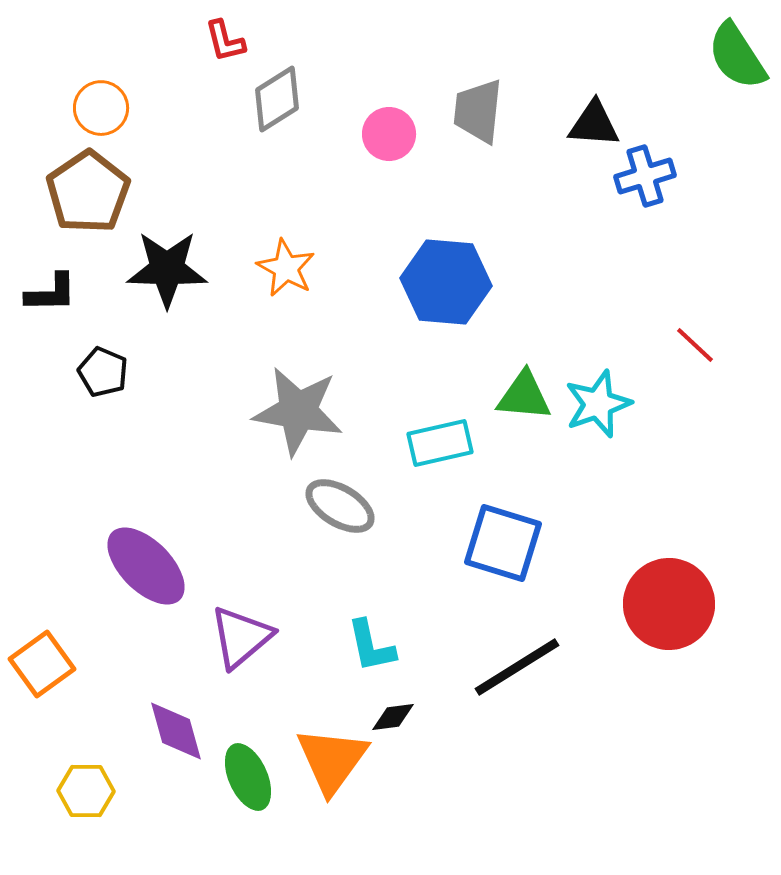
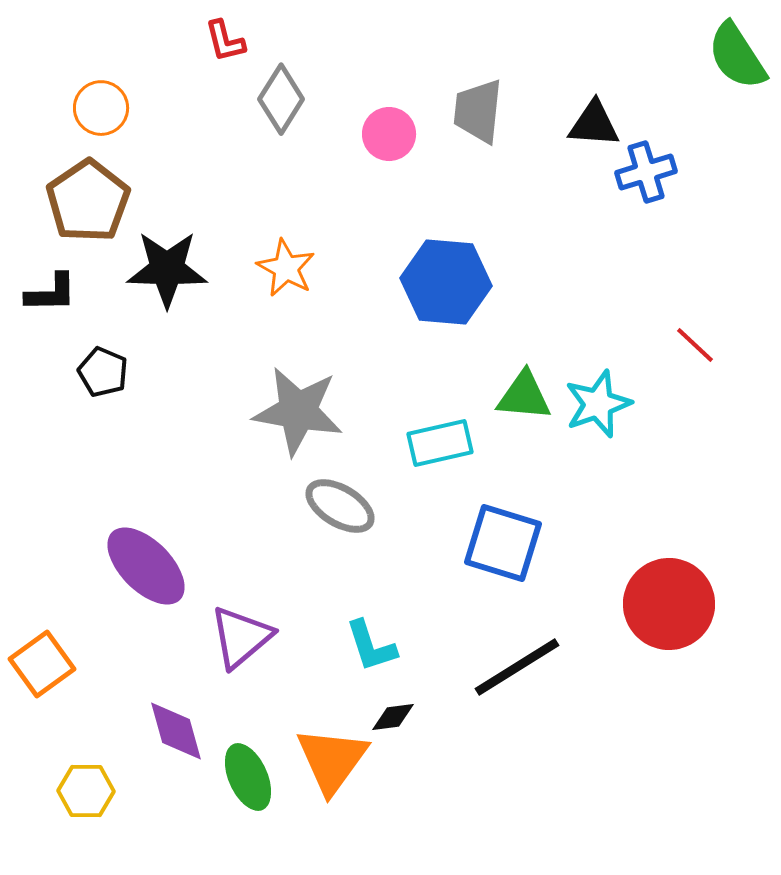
gray diamond: moved 4 px right; rotated 26 degrees counterclockwise
blue cross: moved 1 px right, 4 px up
brown pentagon: moved 9 px down
cyan L-shape: rotated 6 degrees counterclockwise
